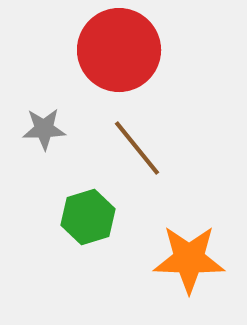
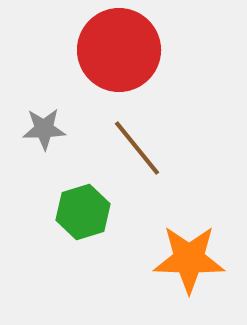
green hexagon: moved 5 px left, 5 px up
